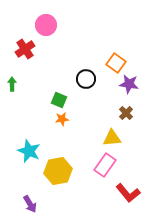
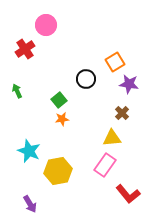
orange square: moved 1 px left, 1 px up; rotated 24 degrees clockwise
green arrow: moved 5 px right, 7 px down; rotated 24 degrees counterclockwise
green square: rotated 28 degrees clockwise
brown cross: moved 4 px left
red L-shape: moved 1 px down
